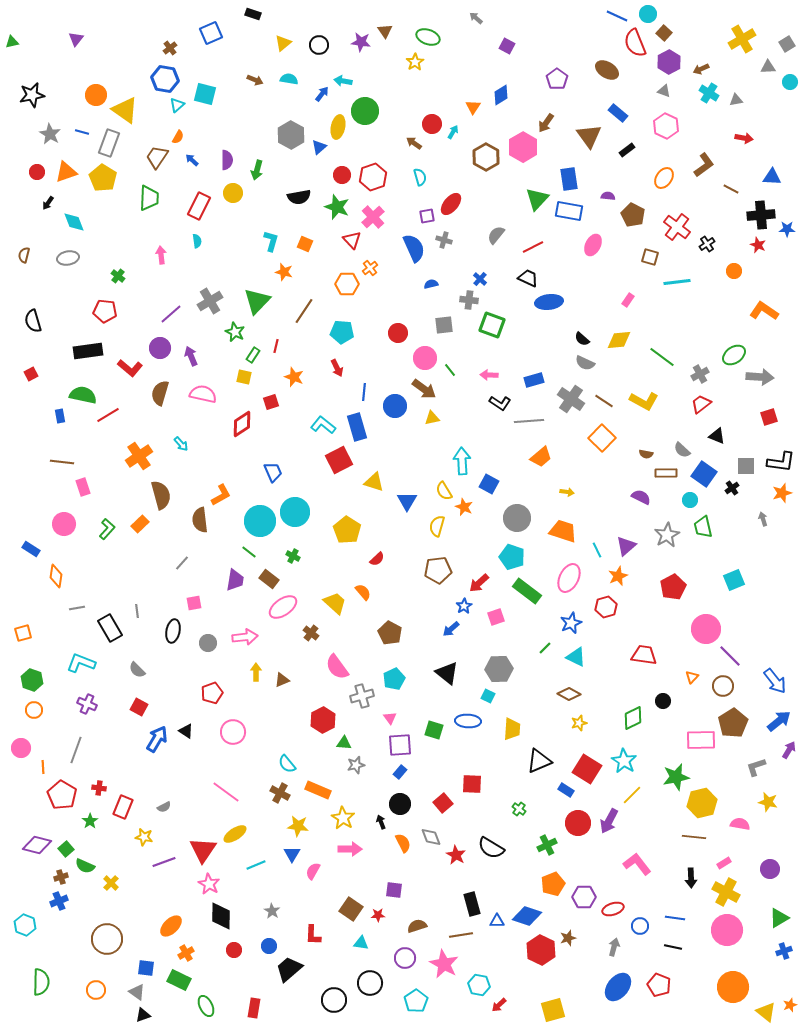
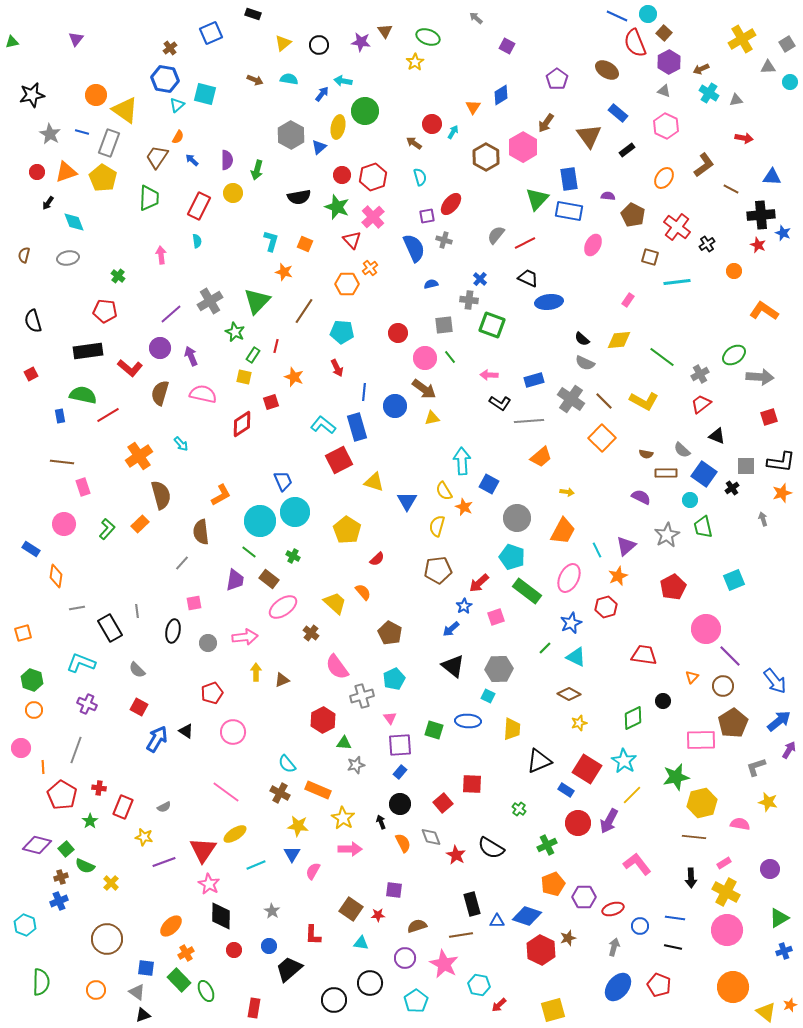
blue star at (787, 229): moved 4 px left, 4 px down; rotated 21 degrees clockwise
red line at (533, 247): moved 8 px left, 4 px up
green line at (450, 370): moved 13 px up
brown line at (604, 401): rotated 12 degrees clockwise
blue trapezoid at (273, 472): moved 10 px right, 9 px down
brown semicircle at (200, 520): moved 1 px right, 12 px down
orange trapezoid at (563, 531): rotated 100 degrees clockwise
black triangle at (447, 673): moved 6 px right, 7 px up
green rectangle at (179, 980): rotated 20 degrees clockwise
green ellipse at (206, 1006): moved 15 px up
